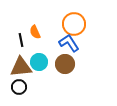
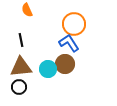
orange semicircle: moved 8 px left, 22 px up
cyan circle: moved 9 px right, 7 px down
